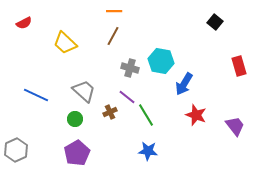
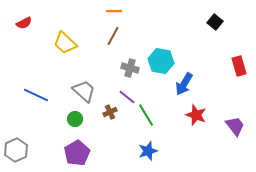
blue star: rotated 24 degrees counterclockwise
